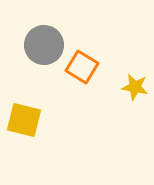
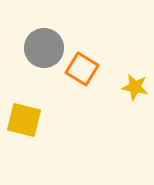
gray circle: moved 3 px down
orange square: moved 2 px down
